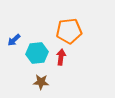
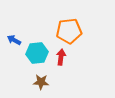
blue arrow: rotated 72 degrees clockwise
